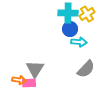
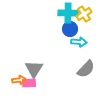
yellow cross: moved 3 px left
gray triangle: moved 1 px left
orange arrow: rotated 16 degrees counterclockwise
